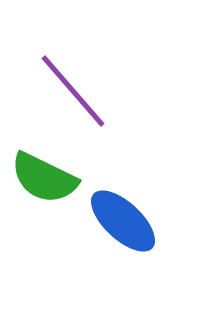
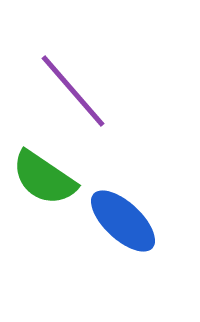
green semicircle: rotated 8 degrees clockwise
